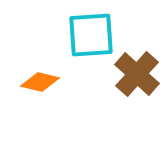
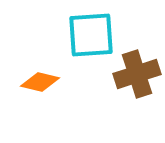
brown cross: rotated 30 degrees clockwise
